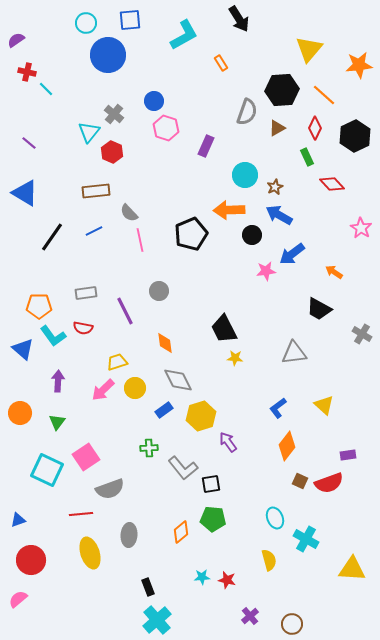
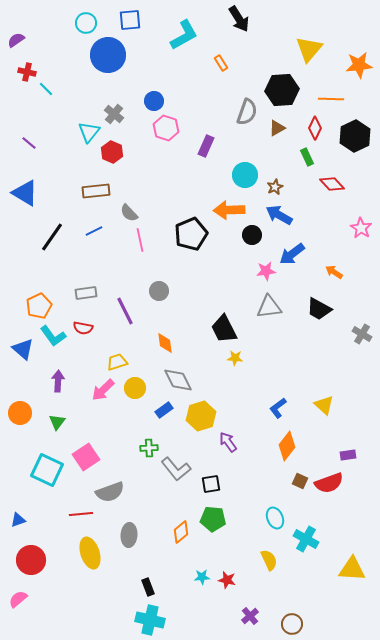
orange line at (324, 95): moved 7 px right, 4 px down; rotated 40 degrees counterclockwise
orange pentagon at (39, 306): rotated 25 degrees counterclockwise
gray triangle at (294, 353): moved 25 px left, 46 px up
gray L-shape at (183, 468): moved 7 px left, 1 px down
gray semicircle at (110, 489): moved 3 px down
yellow semicircle at (269, 560): rotated 10 degrees counterclockwise
cyan cross at (157, 620): moved 7 px left; rotated 36 degrees counterclockwise
